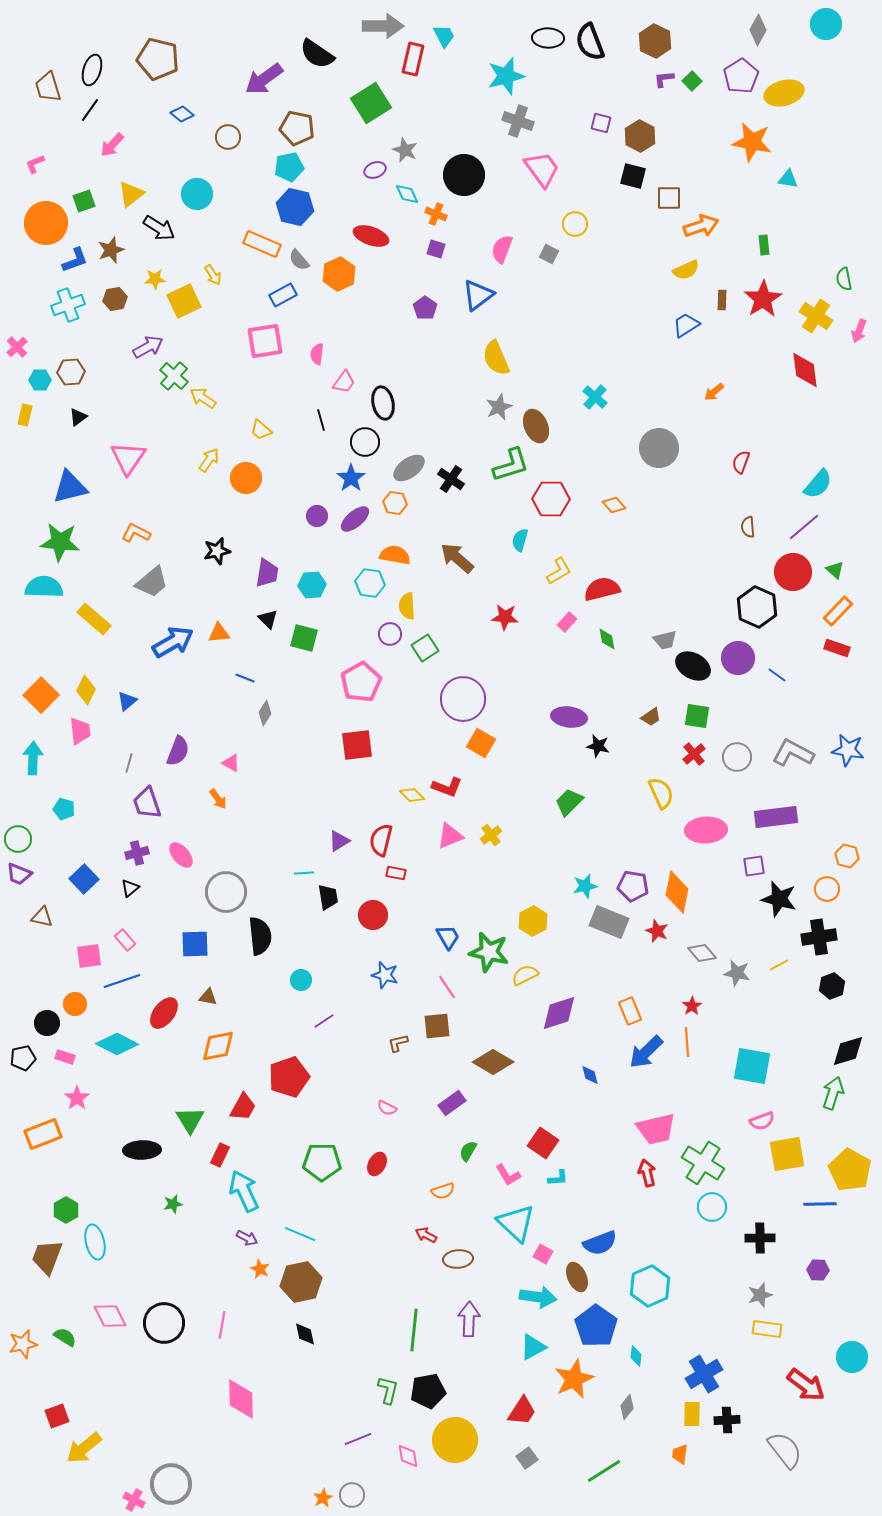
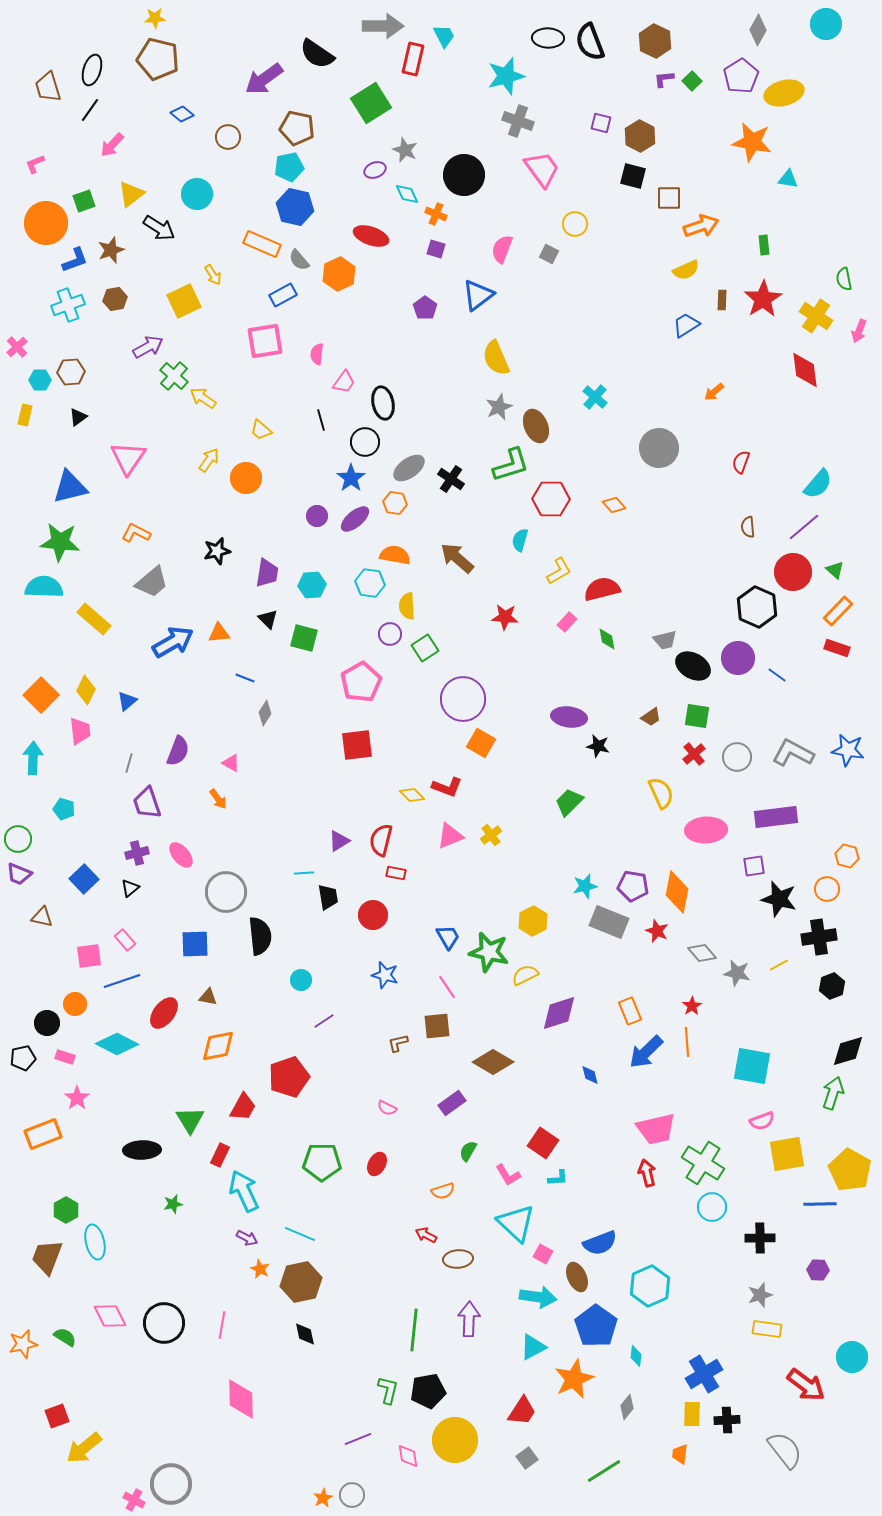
yellow star at (155, 279): moved 261 px up
